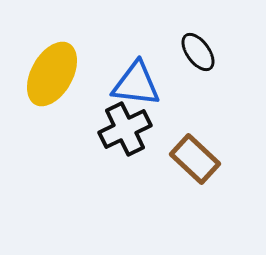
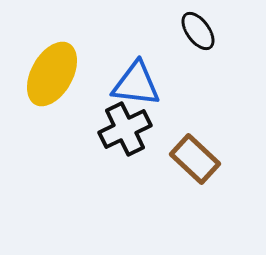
black ellipse: moved 21 px up
